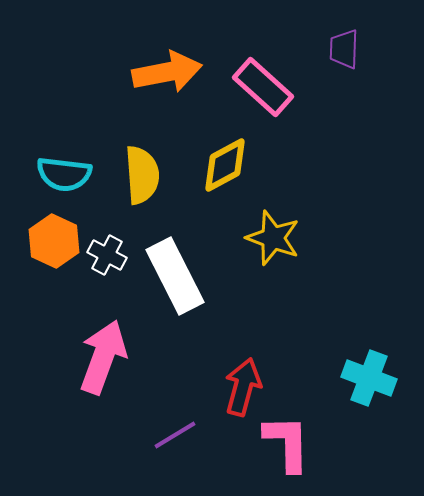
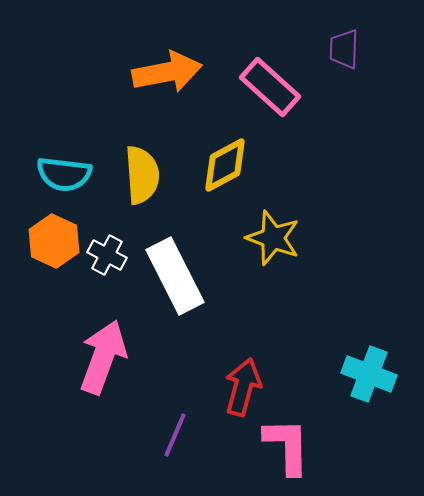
pink rectangle: moved 7 px right
cyan cross: moved 4 px up
purple line: rotated 36 degrees counterclockwise
pink L-shape: moved 3 px down
